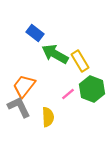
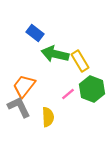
green arrow: rotated 16 degrees counterclockwise
